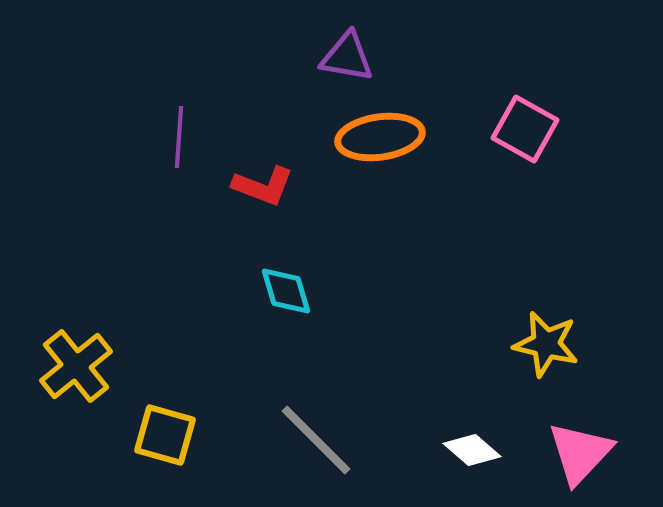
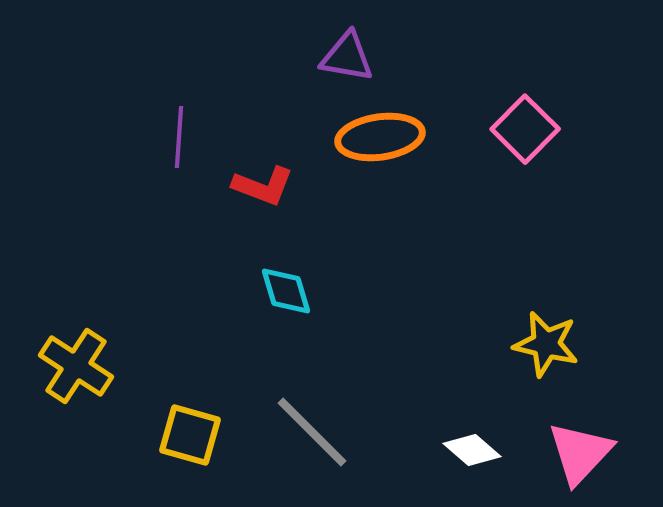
pink square: rotated 16 degrees clockwise
yellow cross: rotated 18 degrees counterclockwise
yellow square: moved 25 px right
gray line: moved 4 px left, 8 px up
